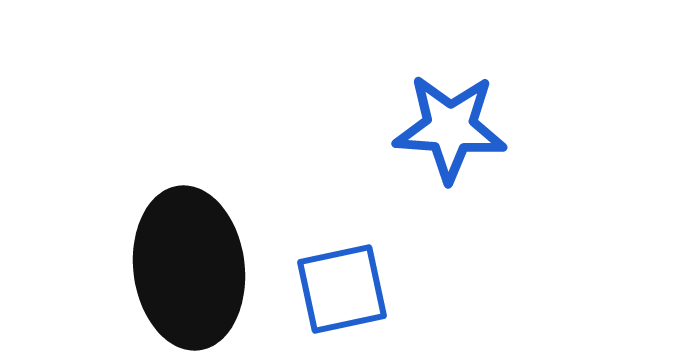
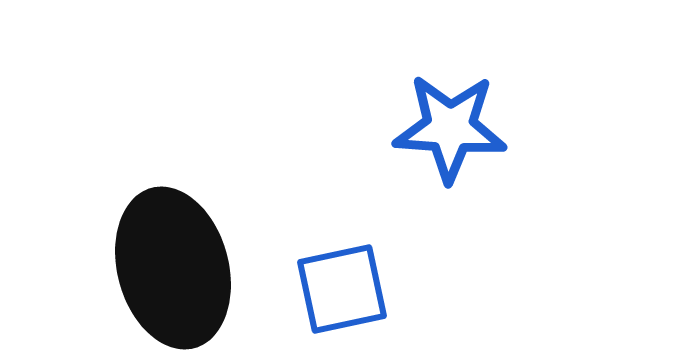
black ellipse: moved 16 px left; rotated 8 degrees counterclockwise
